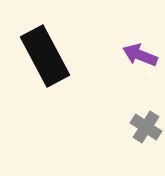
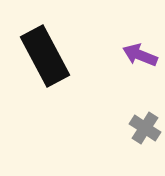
gray cross: moved 1 px left, 1 px down
